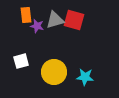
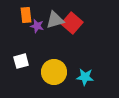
red square: moved 2 px left, 3 px down; rotated 25 degrees clockwise
